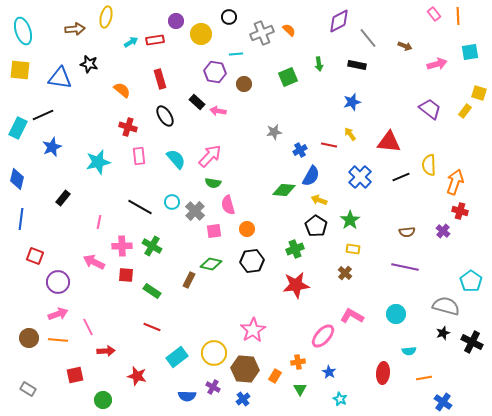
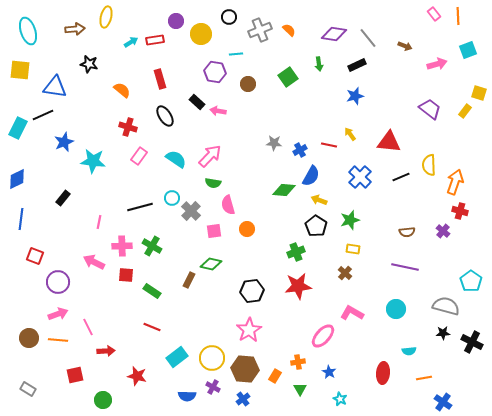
purple diamond at (339, 21): moved 5 px left, 13 px down; rotated 35 degrees clockwise
cyan ellipse at (23, 31): moved 5 px right
gray cross at (262, 33): moved 2 px left, 3 px up
cyan square at (470, 52): moved 2 px left, 2 px up; rotated 12 degrees counterclockwise
black rectangle at (357, 65): rotated 36 degrees counterclockwise
green square at (288, 77): rotated 12 degrees counterclockwise
blue triangle at (60, 78): moved 5 px left, 9 px down
brown circle at (244, 84): moved 4 px right
blue star at (352, 102): moved 3 px right, 6 px up
gray star at (274, 132): moved 11 px down; rotated 14 degrees clockwise
blue star at (52, 147): moved 12 px right, 5 px up
pink rectangle at (139, 156): rotated 42 degrees clockwise
cyan semicircle at (176, 159): rotated 15 degrees counterclockwise
cyan star at (98, 162): moved 5 px left, 1 px up; rotated 20 degrees clockwise
blue diamond at (17, 179): rotated 50 degrees clockwise
cyan circle at (172, 202): moved 4 px up
black line at (140, 207): rotated 45 degrees counterclockwise
gray cross at (195, 211): moved 4 px left
green star at (350, 220): rotated 18 degrees clockwise
green cross at (295, 249): moved 1 px right, 3 px down
black hexagon at (252, 261): moved 30 px down
red star at (296, 285): moved 2 px right, 1 px down
cyan circle at (396, 314): moved 5 px up
pink L-shape at (352, 316): moved 3 px up
pink star at (253, 330): moved 4 px left
black star at (443, 333): rotated 16 degrees clockwise
yellow circle at (214, 353): moved 2 px left, 5 px down
